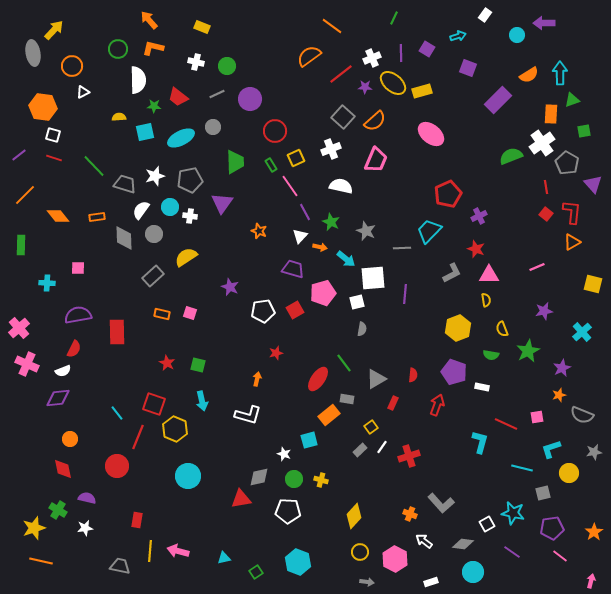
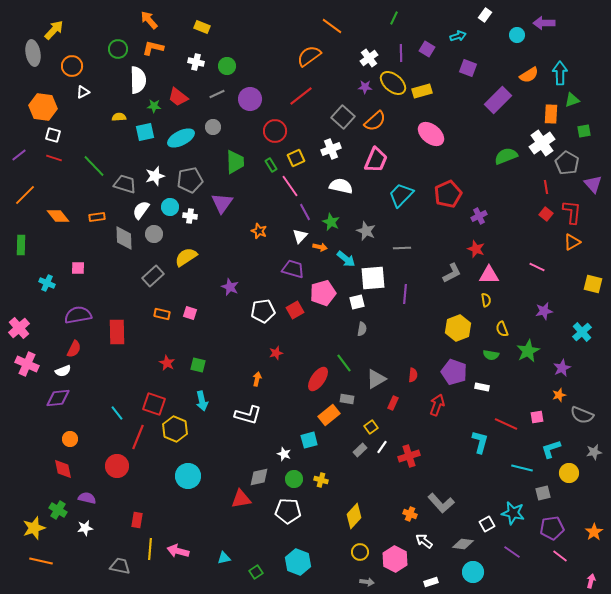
white cross at (372, 58): moved 3 px left; rotated 12 degrees counterclockwise
red line at (341, 74): moved 40 px left, 22 px down
green semicircle at (511, 156): moved 5 px left
cyan trapezoid at (429, 231): moved 28 px left, 36 px up
pink line at (537, 267): rotated 49 degrees clockwise
cyan cross at (47, 283): rotated 21 degrees clockwise
yellow line at (150, 551): moved 2 px up
